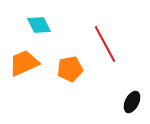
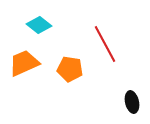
cyan diamond: rotated 25 degrees counterclockwise
orange pentagon: rotated 20 degrees clockwise
black ellipse: rotated 40 degrees counterclockwise
